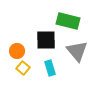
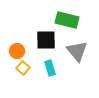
green rectangle: moved 1 px left, 1 px up
